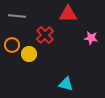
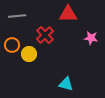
gray line: rotated 12 degrees counterclockwise
